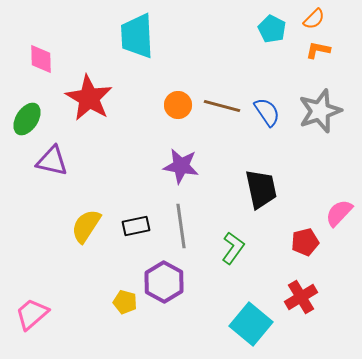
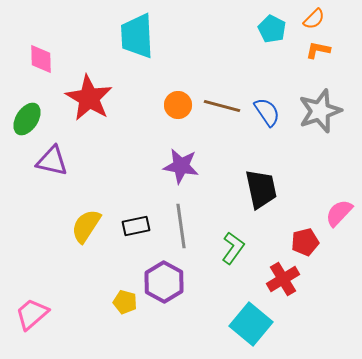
red cross: moved 18 px left, 18 px up
